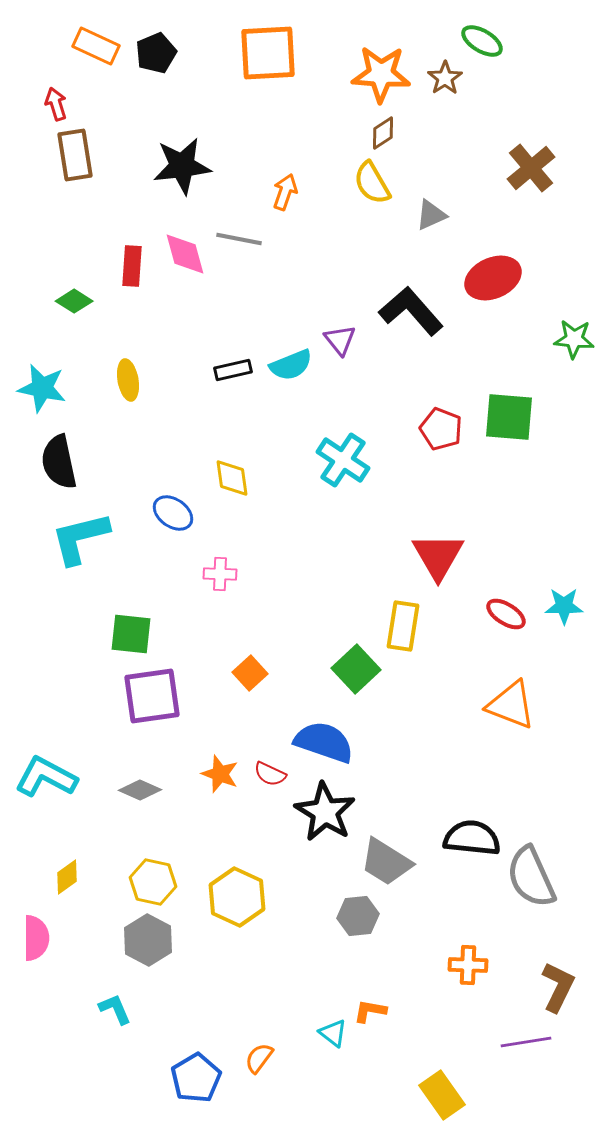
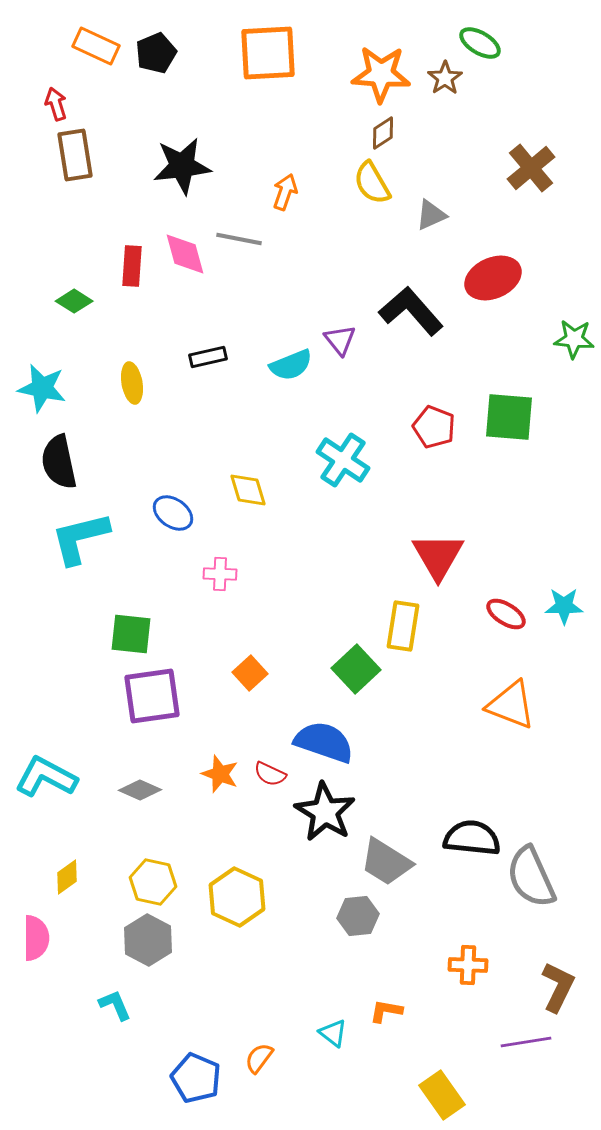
green ellipse at (482, 41): moved 2 px left, 2 px down
black rectangle at (233, 370): moved 25 px left, 13 px up
yellow ellipse at (128, 380): moved 4 px right, 3 px down
red pentagon at (441, 429): moved 7 px left, 2 px up
yellow diamond at (232, 478): moved 16 px right, 12 px down; rotated 9 degrees counterclockwise
cyan L-shape at (115, 1009): moved 4 px up
orange L-shape at (370, 1011): moved 16 px right
blue pentagon at (196, 1078): rotated 18 degrees counterclockwise
